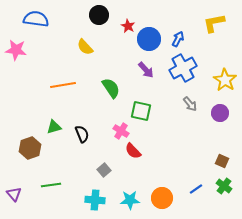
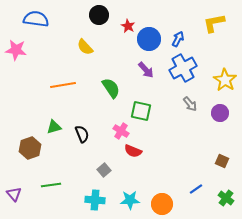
red semicircle: rotated 24 degrees counterclockwise
green cross: moved 2 px right, 12 px down
orange circle: moved 6 px down
